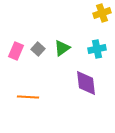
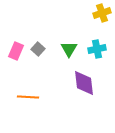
green triangle: moved 7 px right, 1 px down; rotated 24 degrees counterclockwise
purple diamond: moved 2 px left
